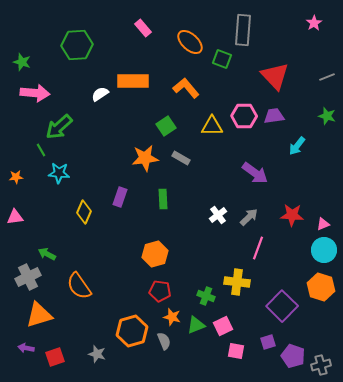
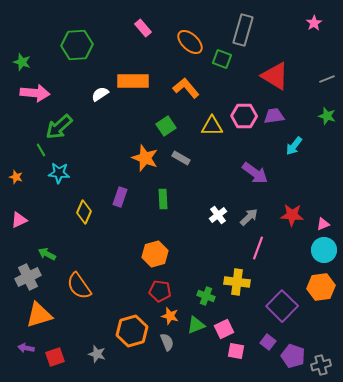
gray rectangle at (243, 30): rotated 12 degrees clockwise
red triangle at (275, 76): rotated 16 degrees counterclockwise
gray line at (327, 77): moved 2 px down
cyan arrow at (297, 146): moved 3 px left
orange star at (145, 158): rotated 28 degrees clockwise
orange star at (16, 177): rotated 24 degrees clockwise
pink triangle at (15, 217): moved 4 px right, 3 px down; rotated 18 degrees counterclockwise
orange hexagon at (321, 287): rotated 24 degrees counterclockwise
orange star at (172, 317): moved 2 px left, 1 px up
pink square at (223, 326): moved 1 px right, 3 px down
gray semicircle at (164, 341): moved 3 px right, 1 px down
purple square at (268, 342): rotated 35 degrees counterclockwise
